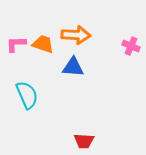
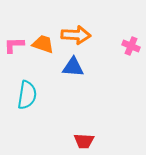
pink L-shape: moved 2 px left, 1 px down
cyan semicircle: rotated 32 degrees clockwise
